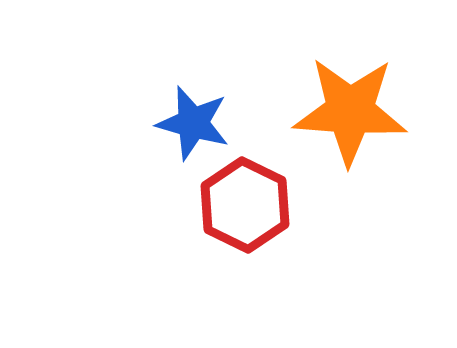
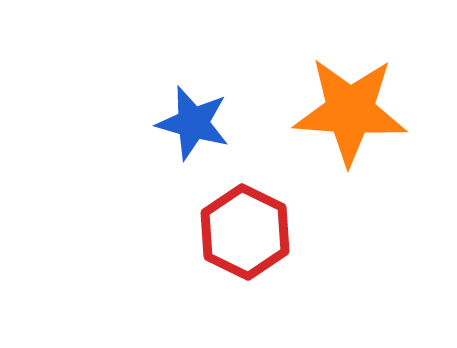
red hexagon: moved 27 px down
